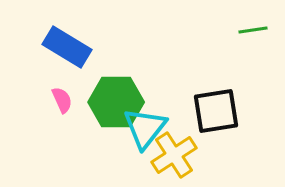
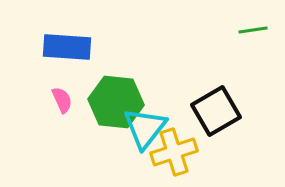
blue rectangle: rotated 27 degrees counterclockwise
green hexagon: rotated 6 degrees clockwise
black square: rotated 21 degrees counterclockwise
yellow cross: moved 3 px up; rotated 15 degrees clockwise
